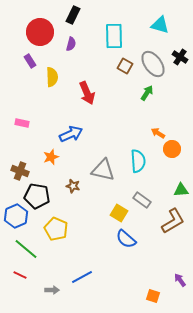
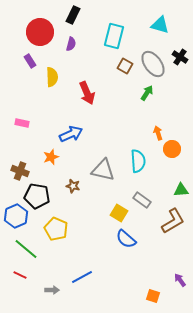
cyan rectangle: rotated 15 degrees clockwise
orange arrow: rotated 40 degrees clockwise
